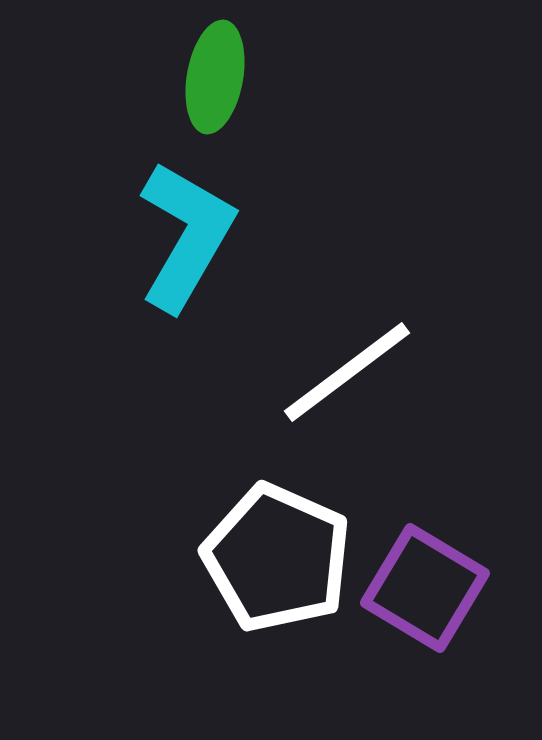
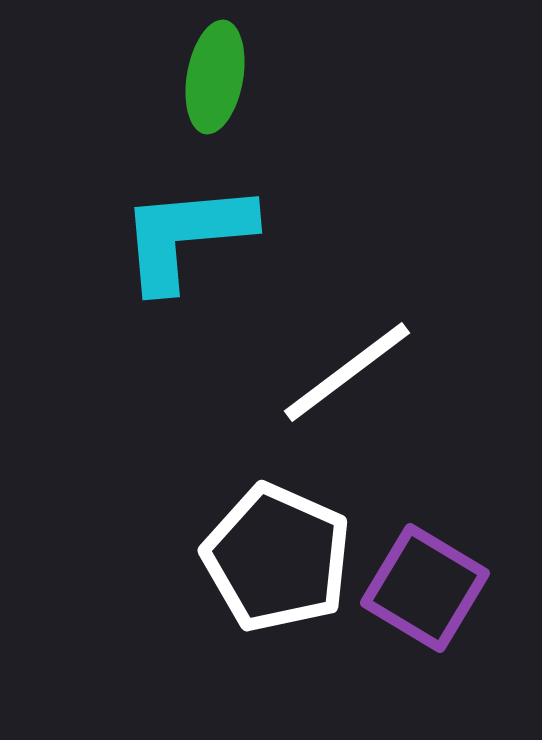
cyan L-shape: rotated 125 degrees counterclockwise
